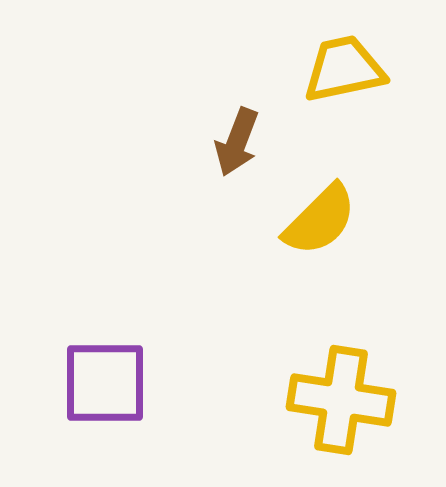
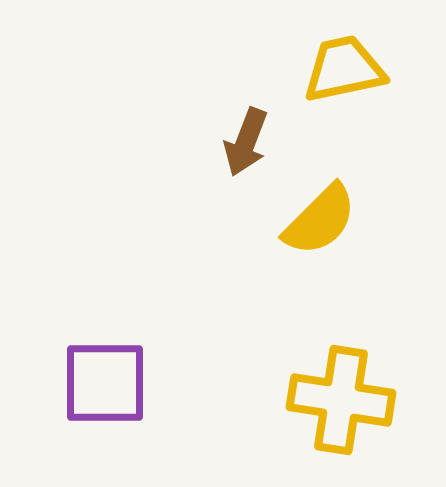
brown arrow: moved 9 px right
